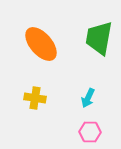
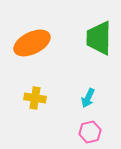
green trapezoid: rotated 9 degrees counterclockwise
orange ellipse: moved 9 px left, 1 px up; rotated 75 degrees counterclockwise
pink hexagon: rotated 15 degrees counterclockwise
